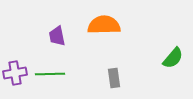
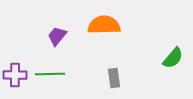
purple trapezoid: rotated 50 degrees clockwise
purple cross: moved 2 px down; rotated 10 degrees clockwise
